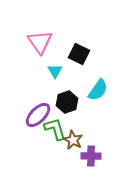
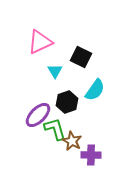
pink triangle: rotated 40 degrees clockwise
black square: moved 2 px right, 3 px down
cyan semicircle: moved 3 px left
brown star: moved 1 px left, 1 px down
purple cross: moved 1 px up
